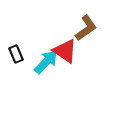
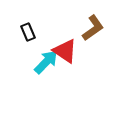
brown L-shape: moved 7 px right
black rectangle: moved 12 px right, 22 px up
